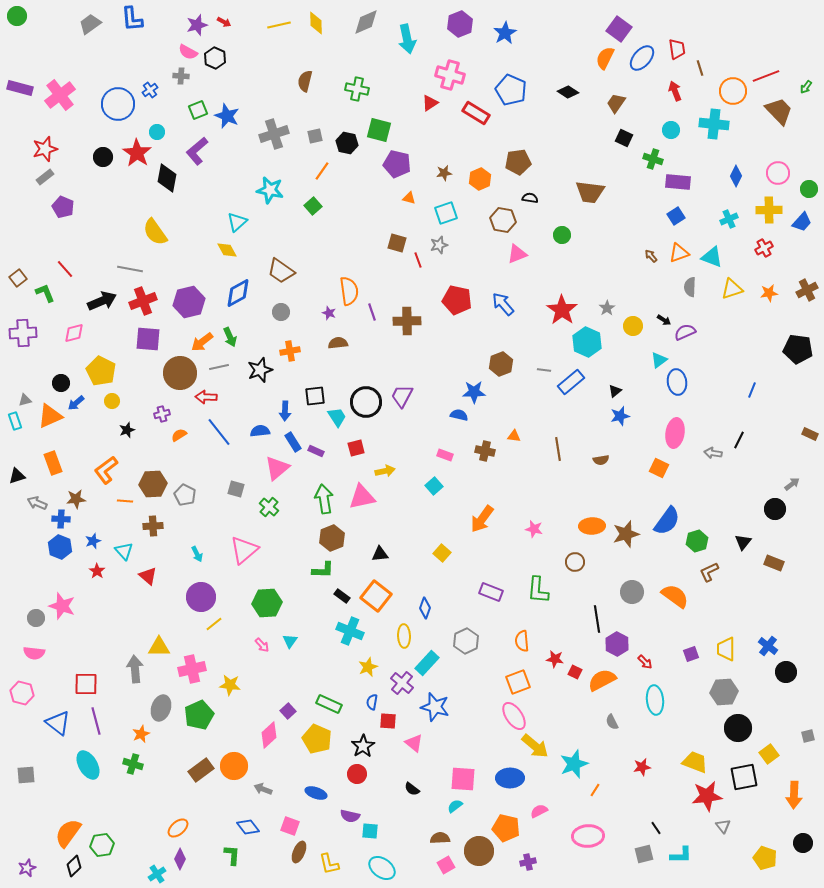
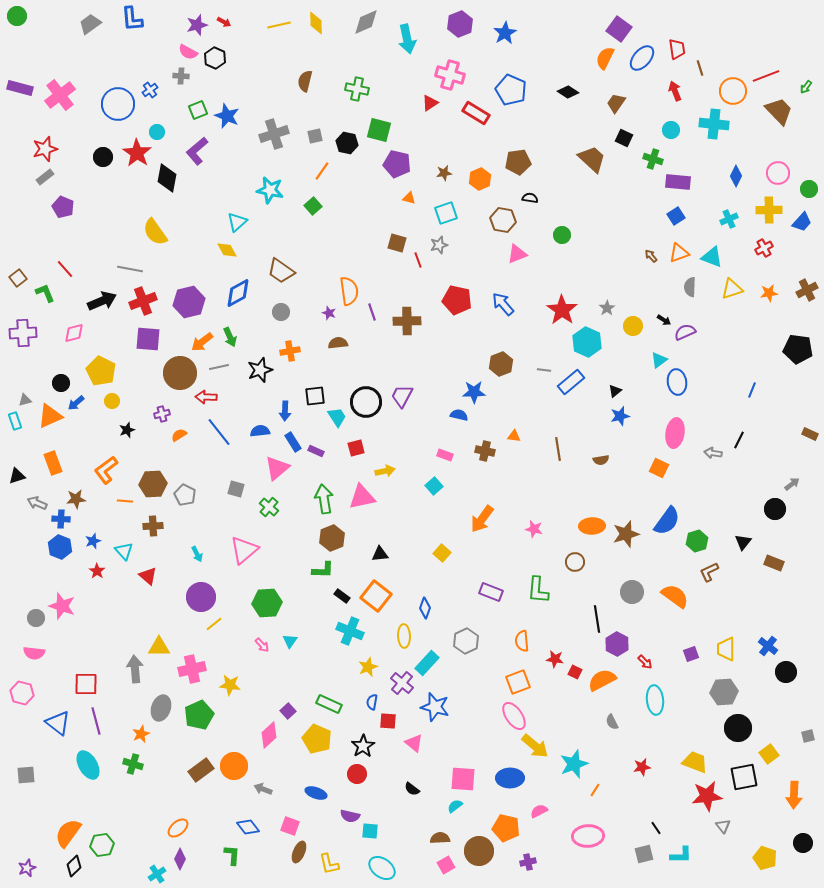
brown trapezoid at (590, 192): moved 2 px right, 33 px up; rotated 144 degrees counterclockwise
